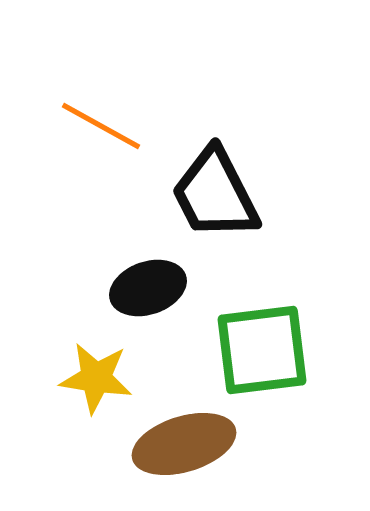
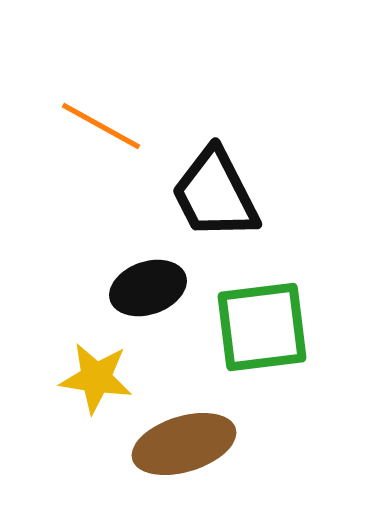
green square: moved 23 px up
